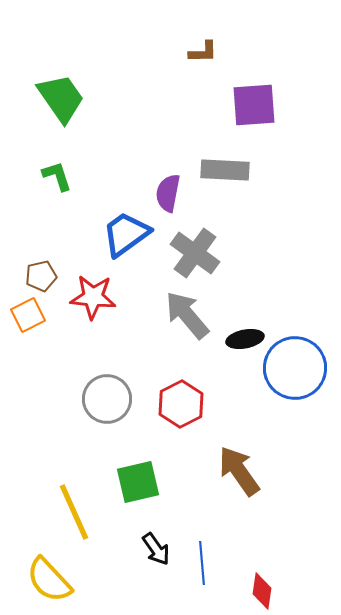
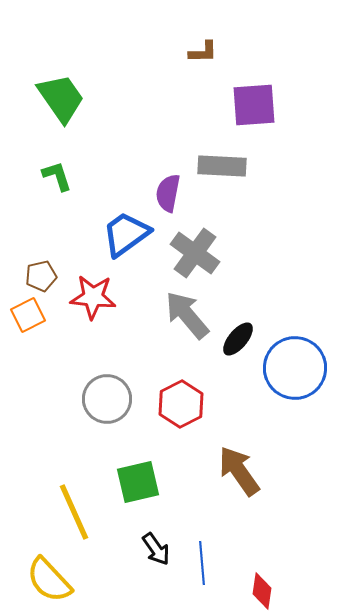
gray rectangle: moved 3 px left, 4 px up
black ellipse: moved 7 px left; rotated 39 degrees counterclockwise
